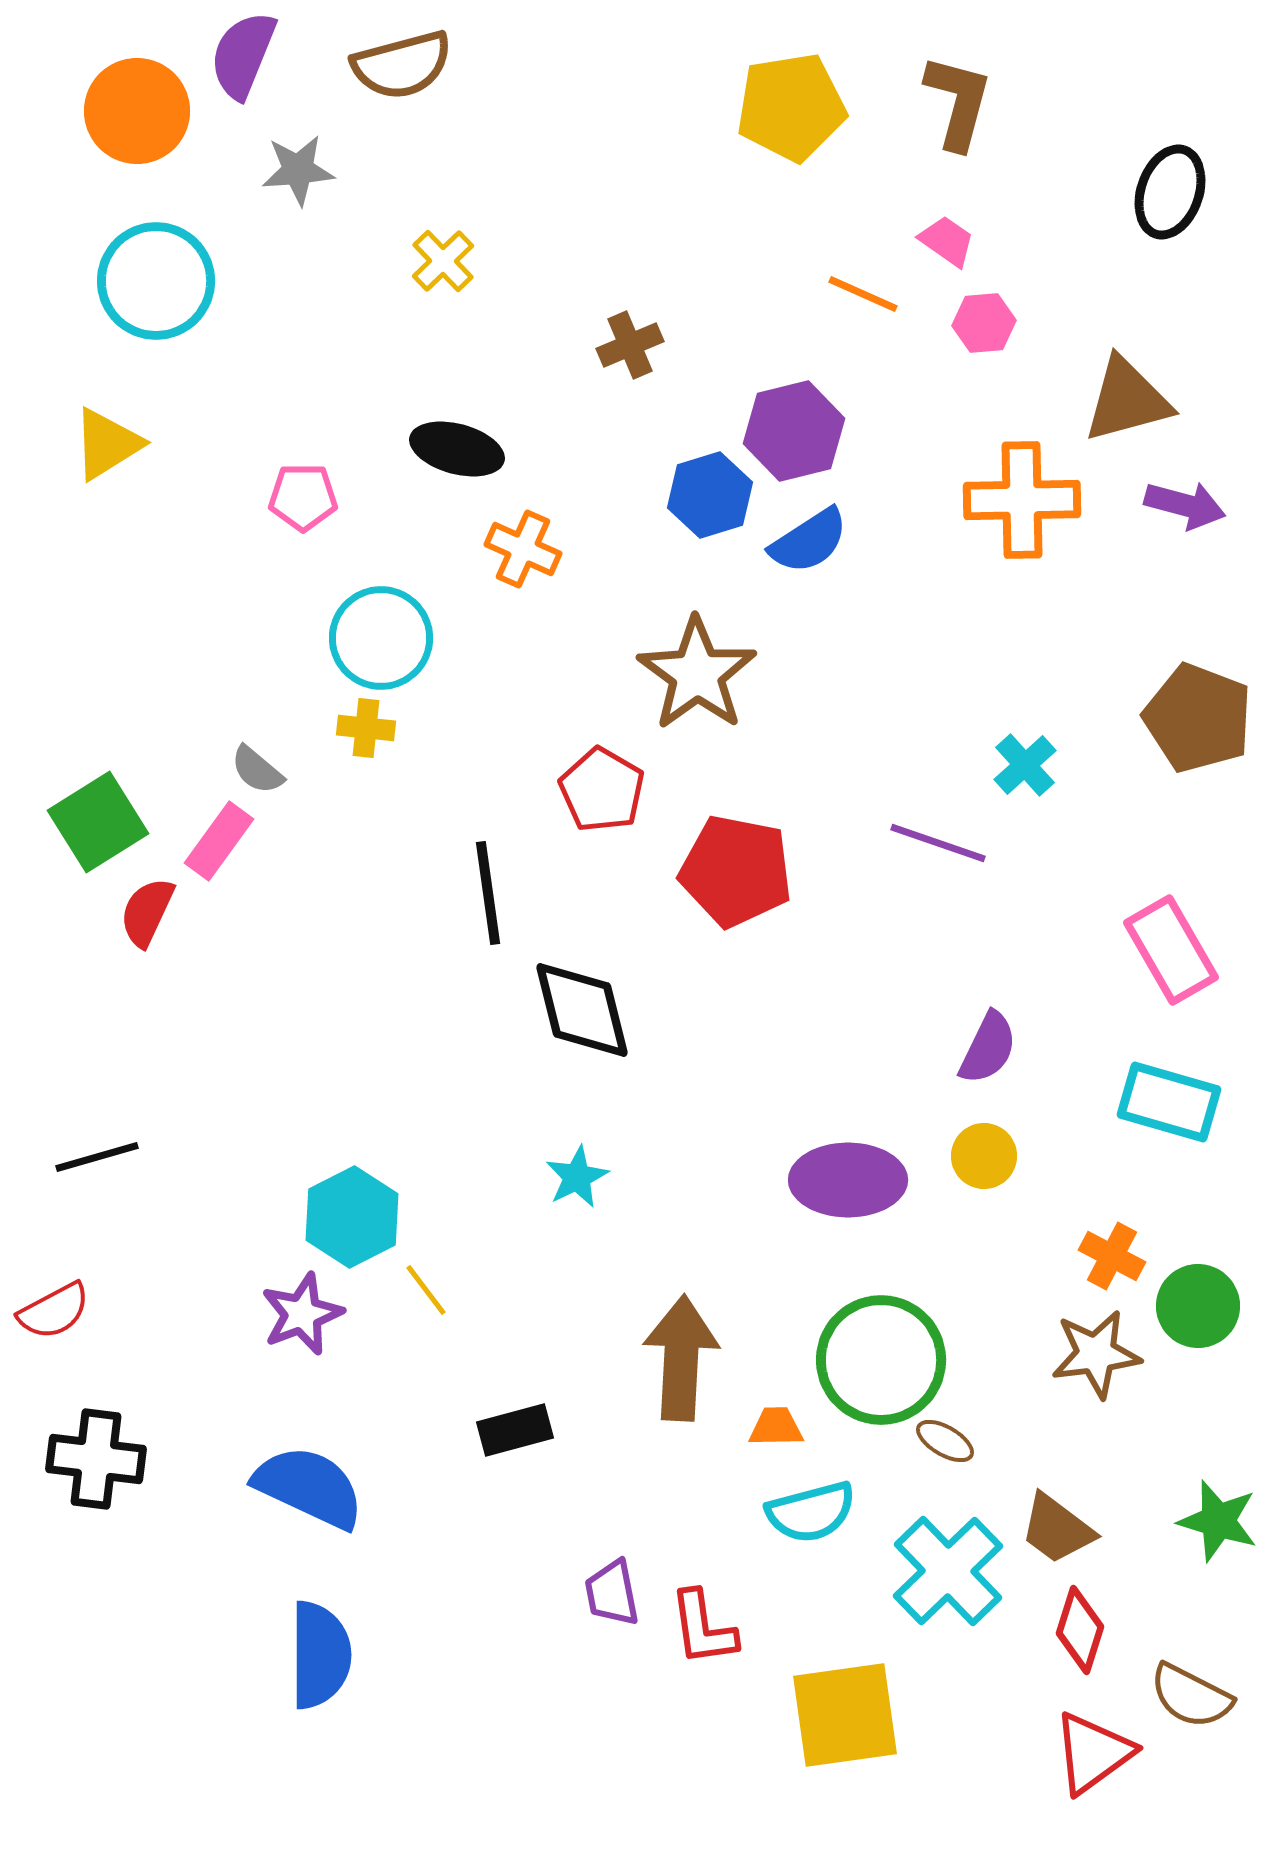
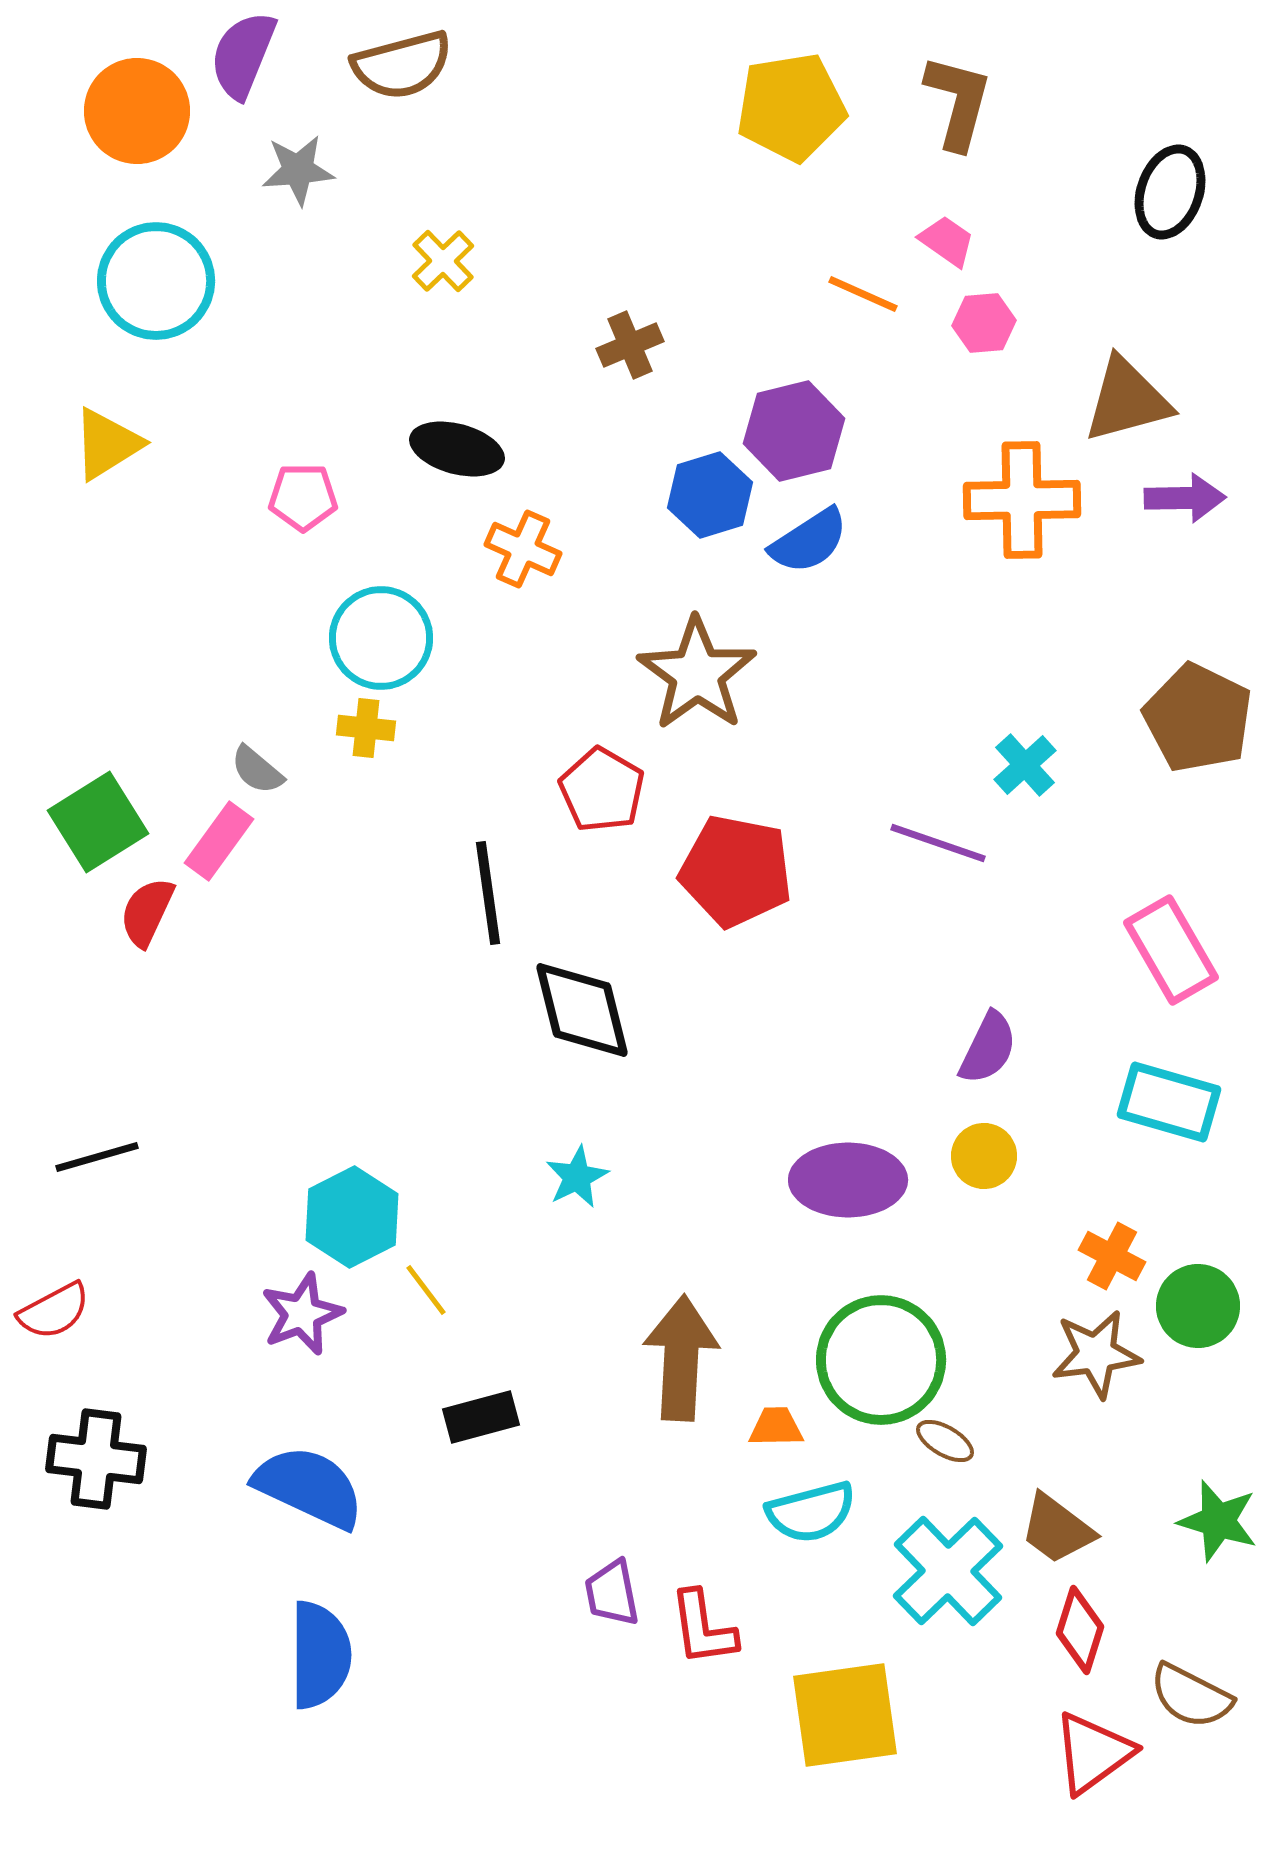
purple arrow at (1185, 505): moved 7 px up; rotated 16 degrees counterclockwise
brown pentagon at (1198, 718): rotated 5 degrees clockwise
black rectangle at (515, 1430): moved 34 px left, 13 px up
